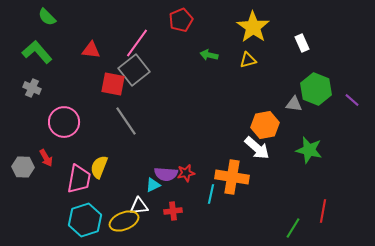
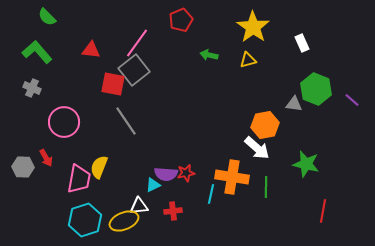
green star: moved 3 px left, 14 px down
green line: moved 27 px left, 41 px up; rotated 30 degrees counterclockwise
